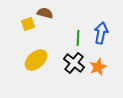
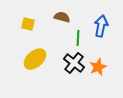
brown semicircle: moved 17 px right, 4 px down
yellow square: rotated 32 degrees clockwise
blue arrow: moved 7 px up
yellow ellipse: moved 1 px left, 1 px up
